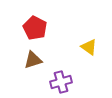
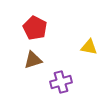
yellow triangle: rotated 24 degrees counterclockwise
